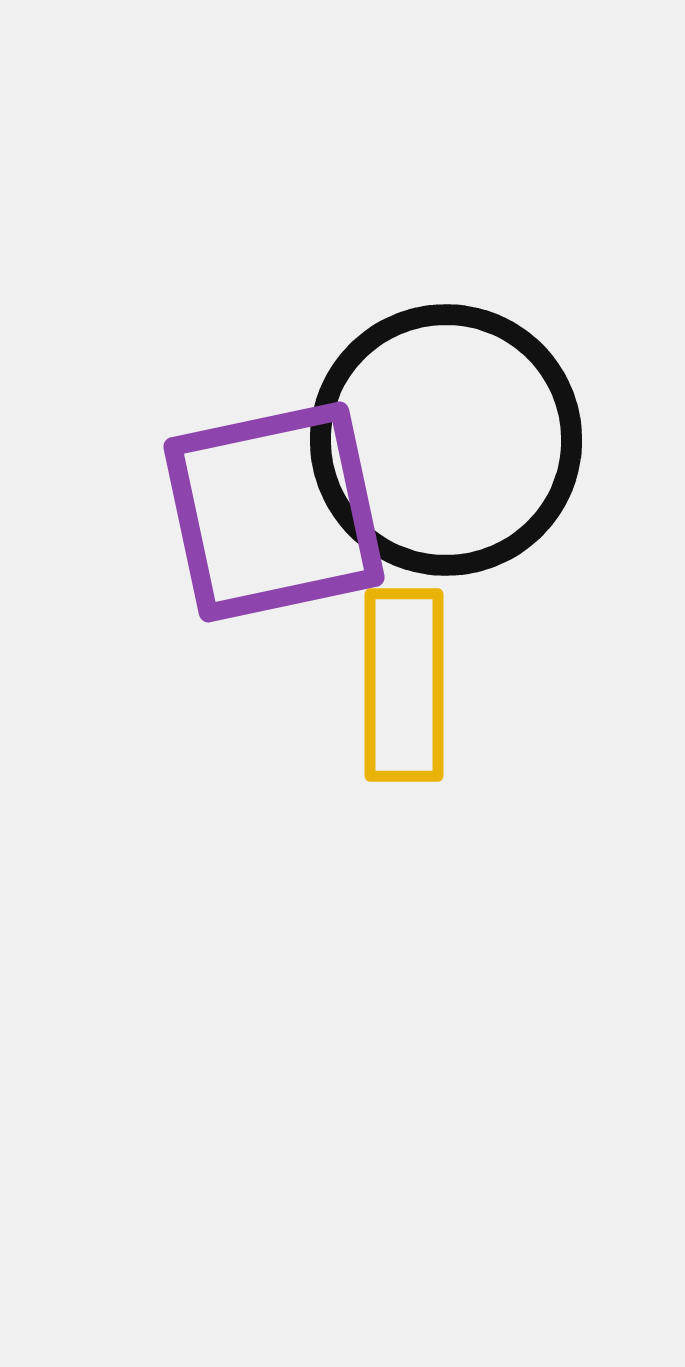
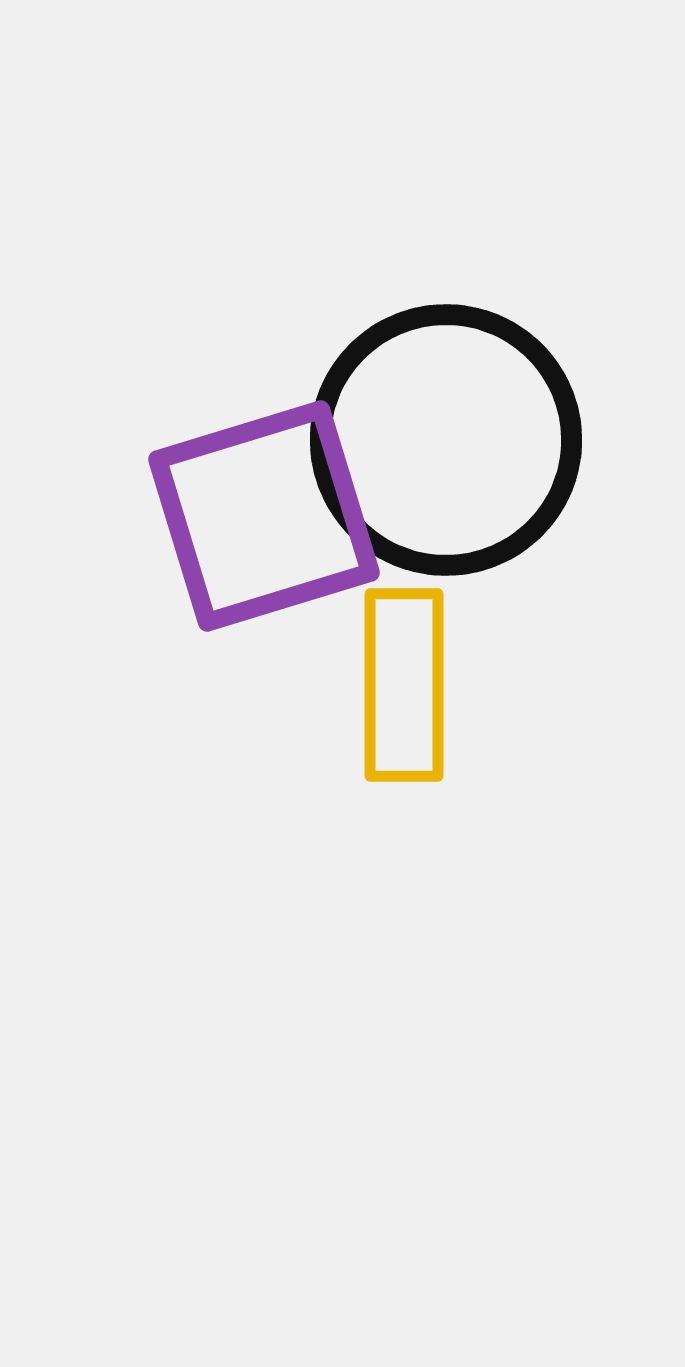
purple square: moved 10 px left, 4 px down; rotated 5 degrees counterclockwise
